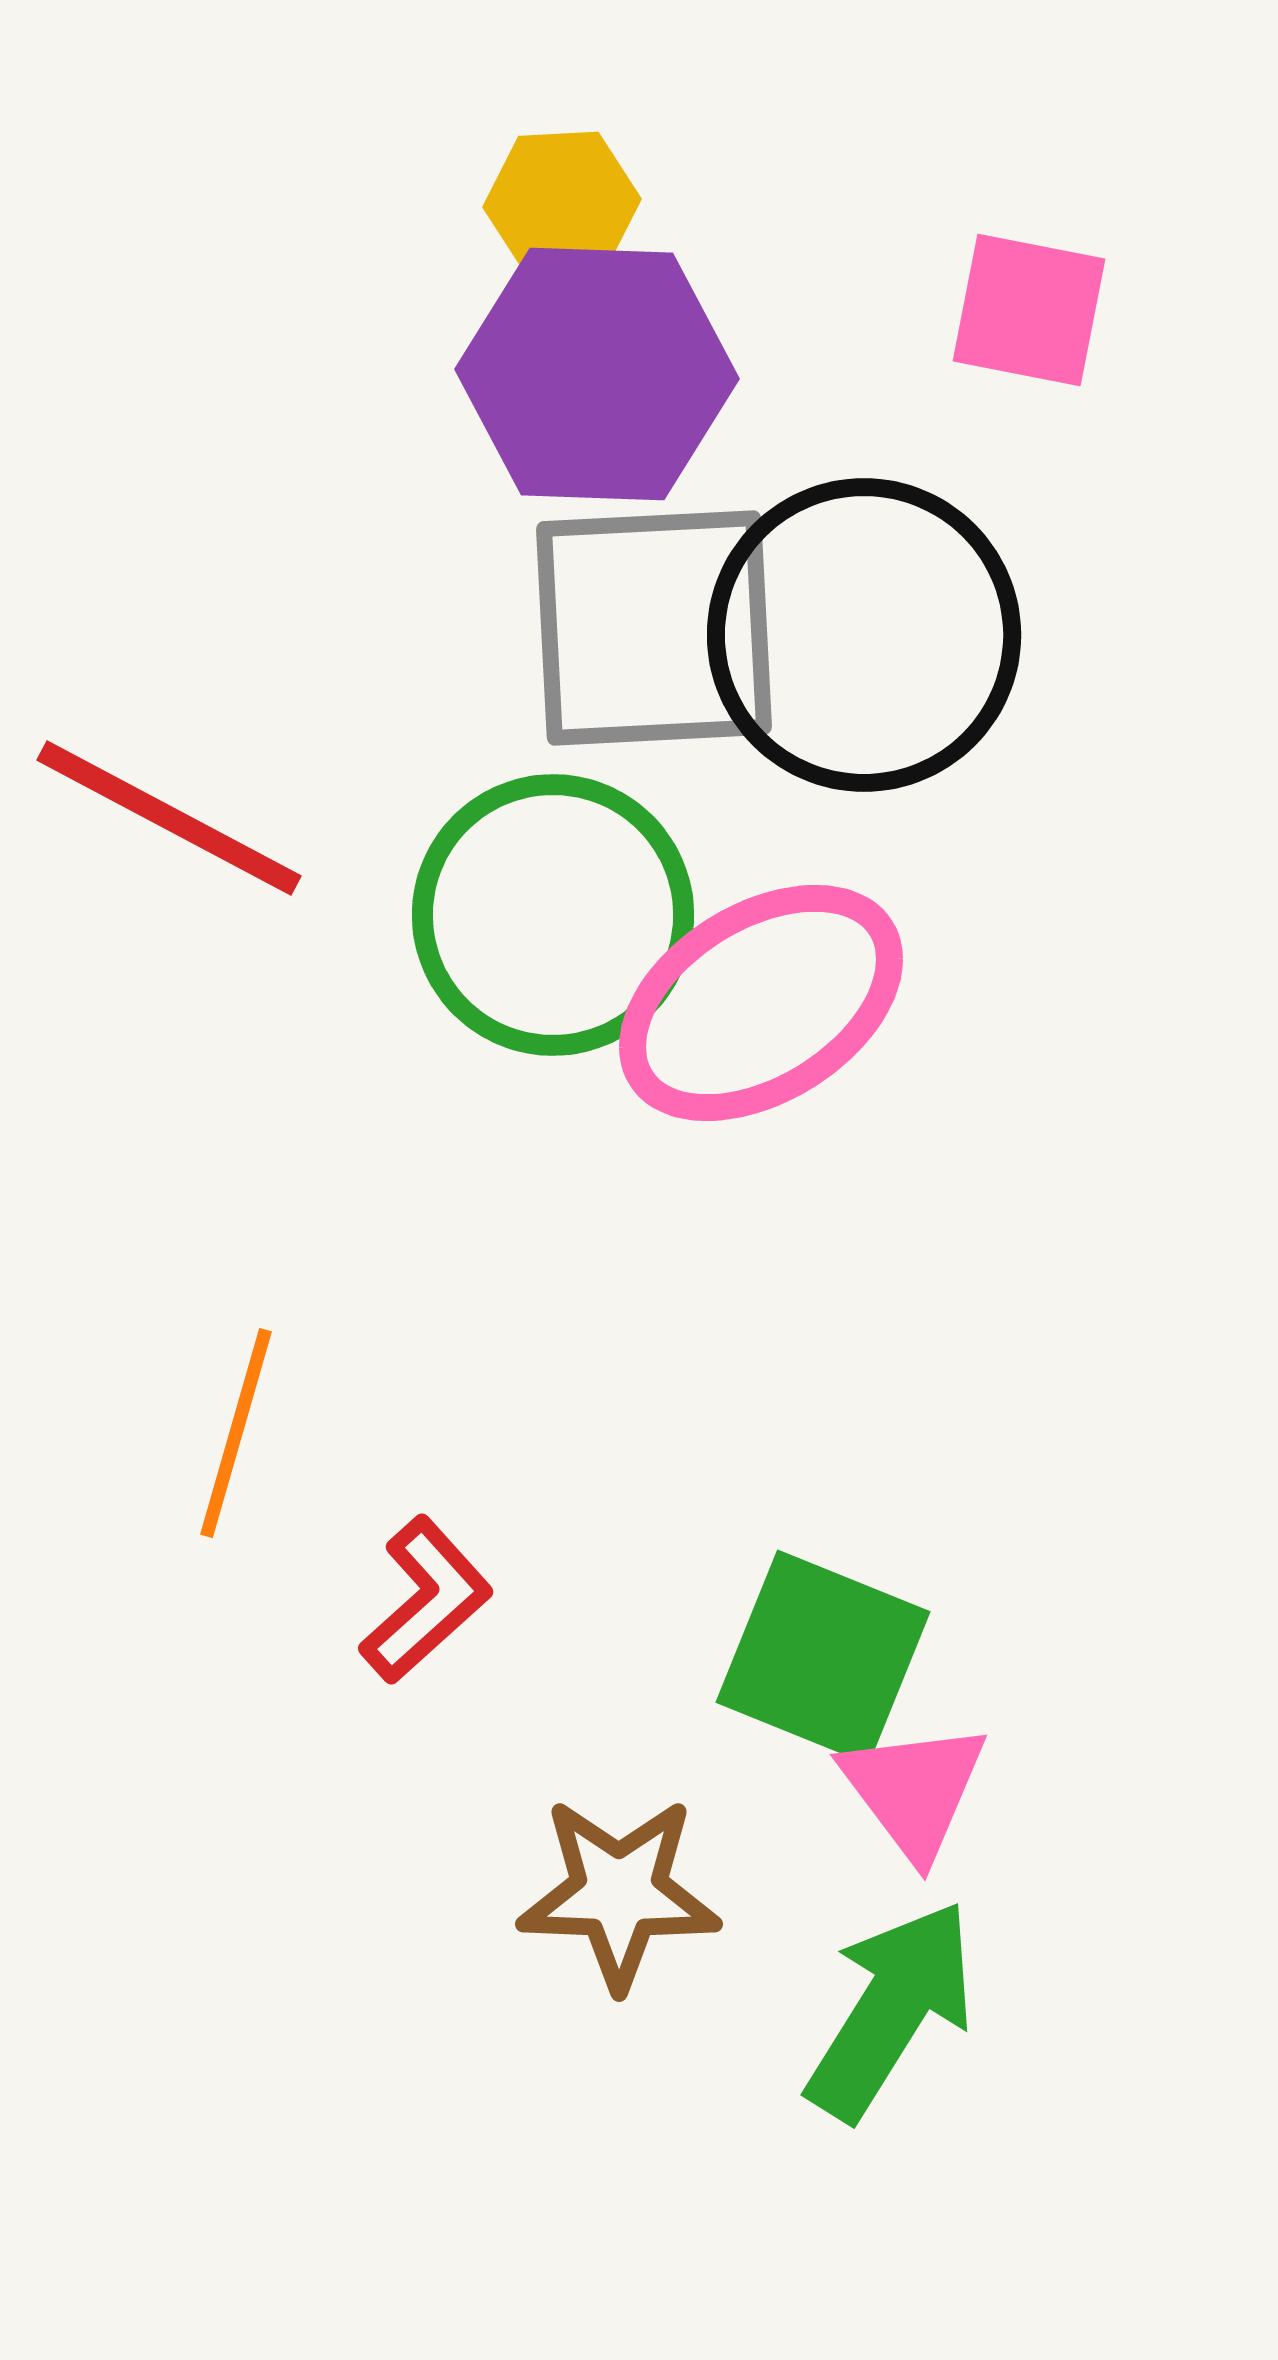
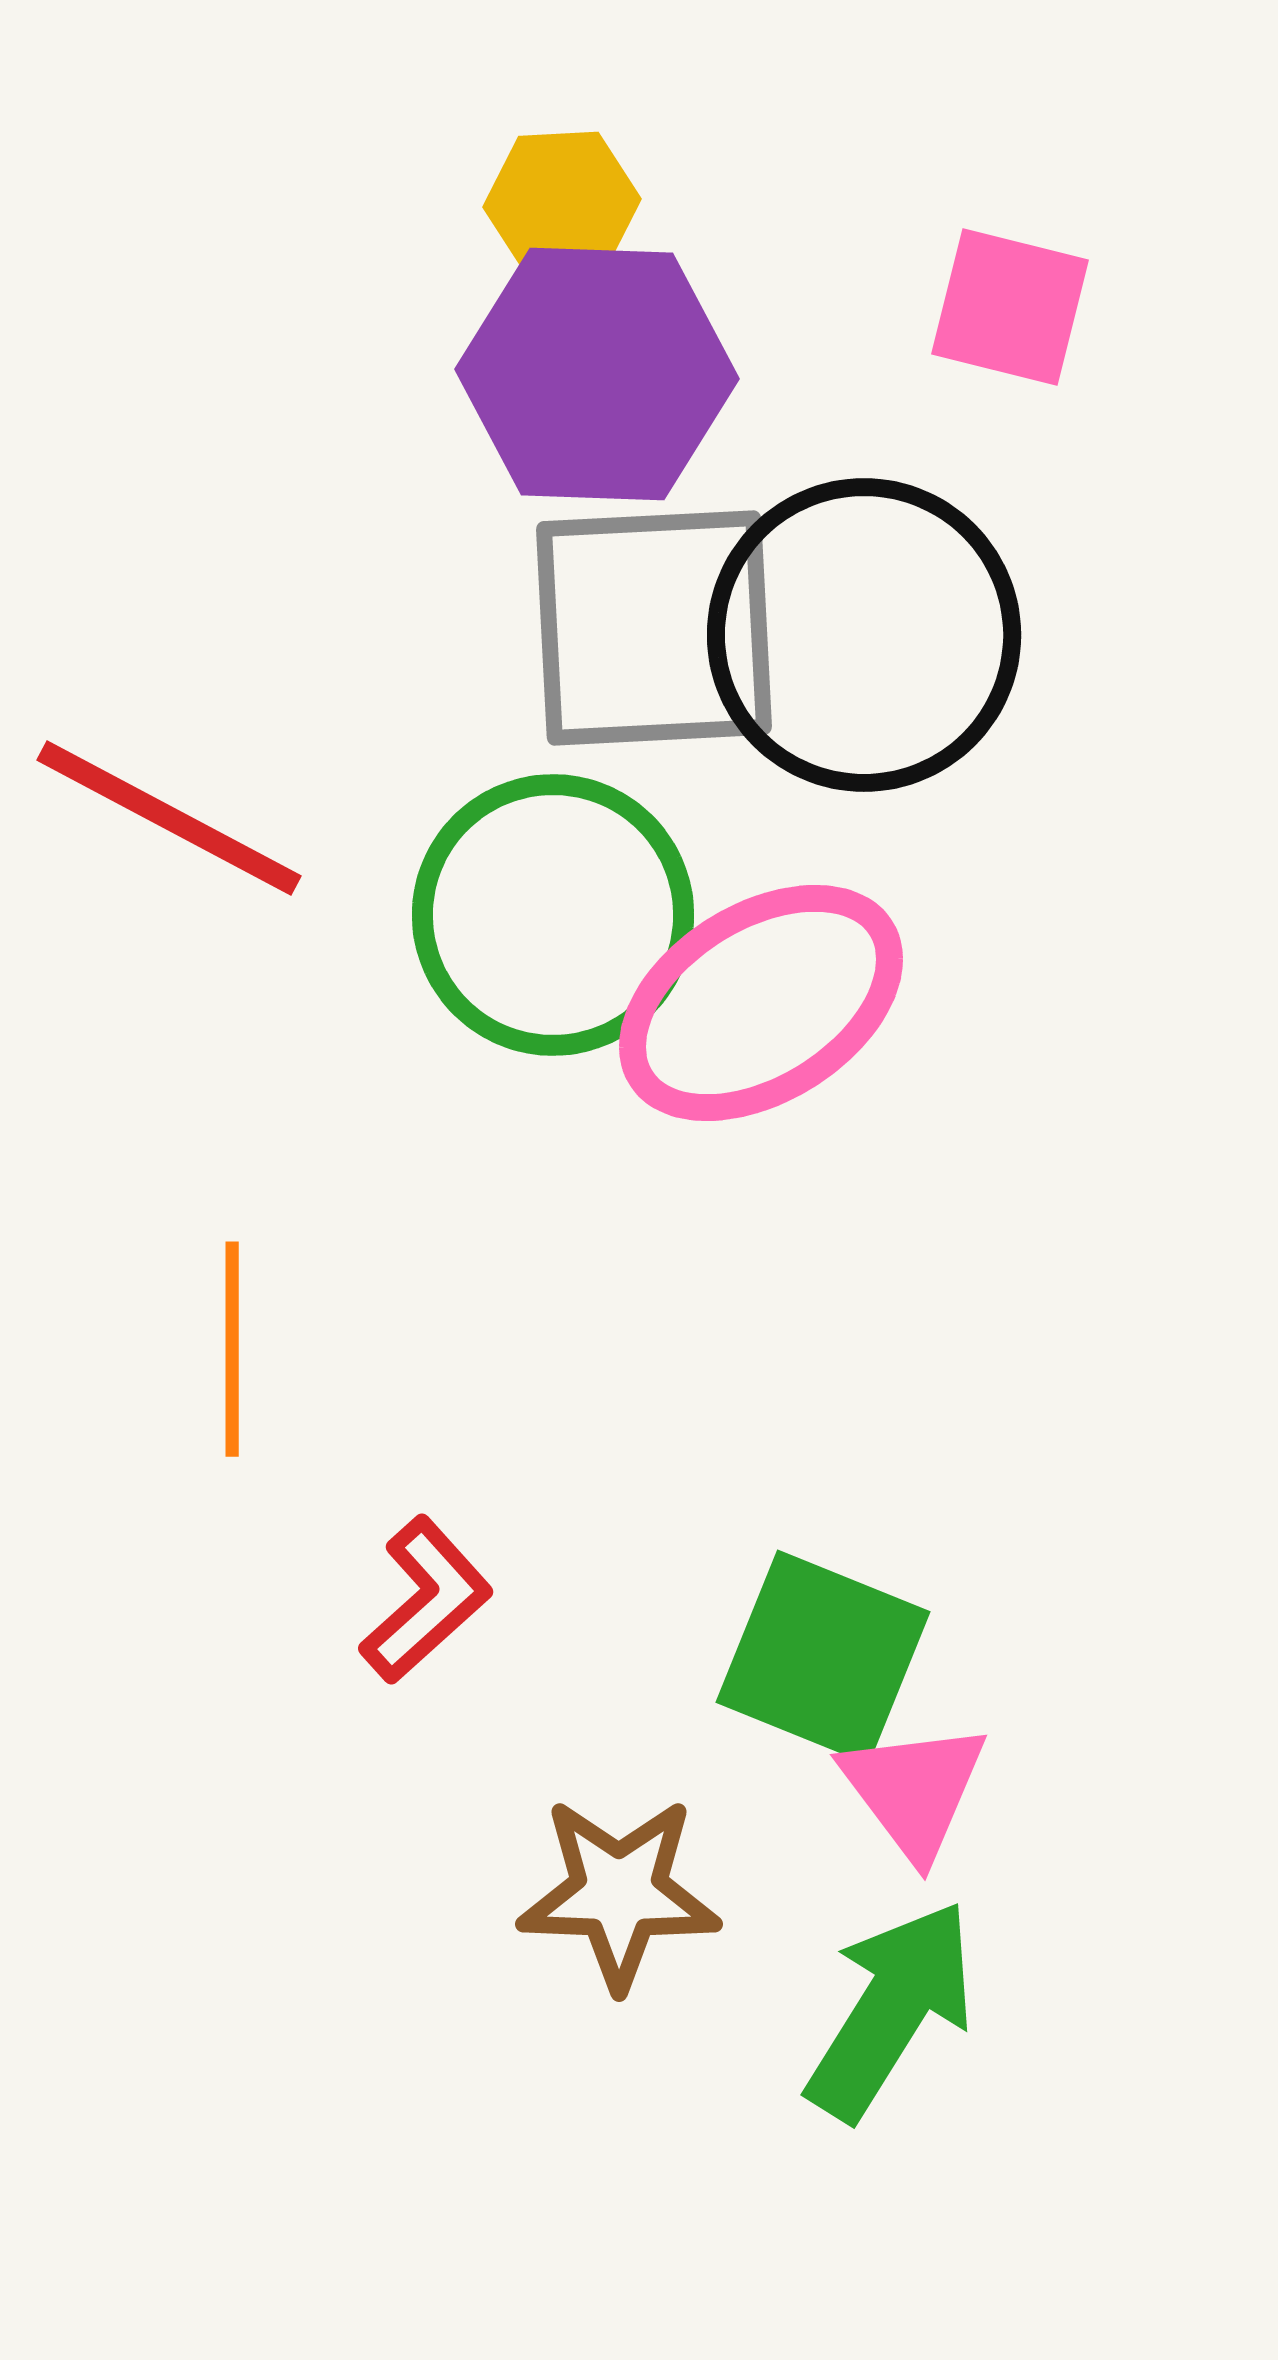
pink square: moved 19 px left, 3 px up; rotated 3 degrees clockwise
orange line: moved 4 px left, 84 px up; rotated 16 degrees counterclockwise
